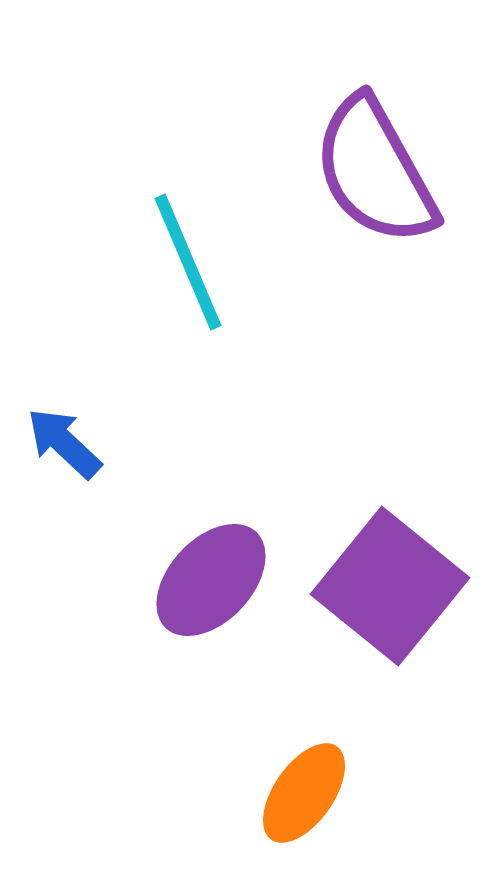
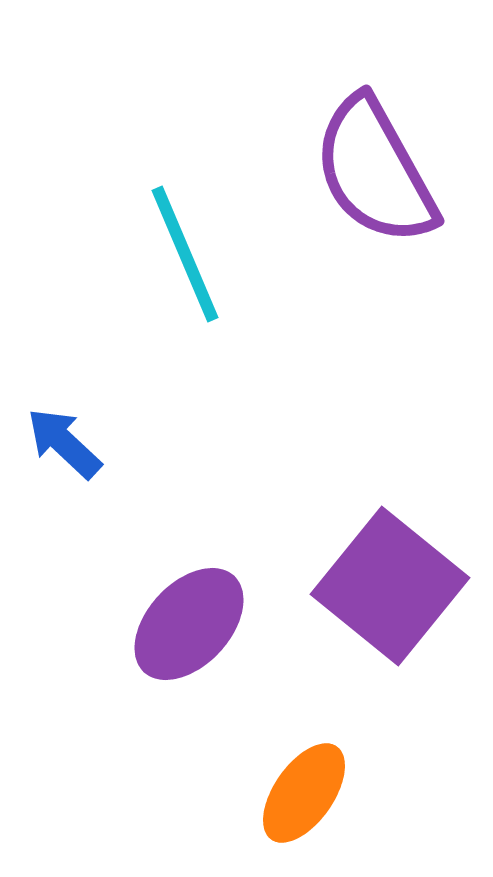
cyan line: moved 3 px left, 8 px up
purple ellipse: moved 22 px left, 44 px down
